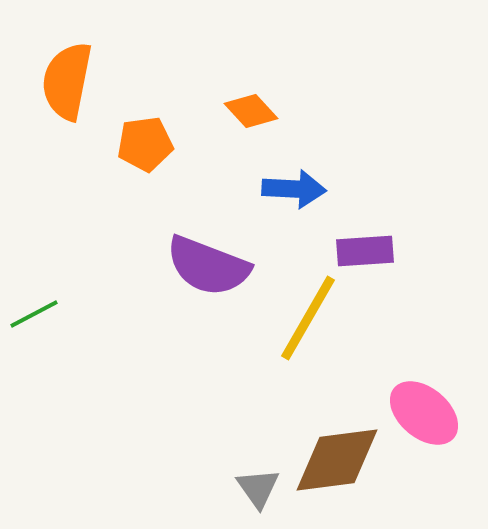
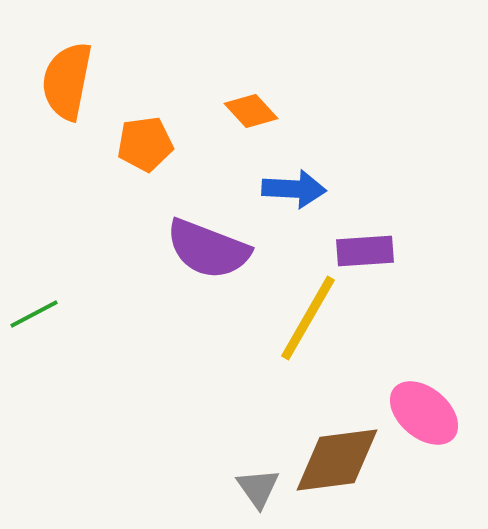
purple semicircle: moved 17 px up
